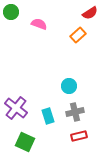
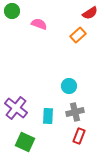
green circle: moved 1 px right, 1 px up
cyan rectangle: rotated 21 degrees clockwise
red rectangle: rotated 56 degrees counterclockwise
